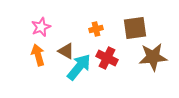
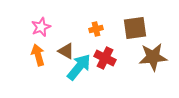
red cross: moved 2 px left
